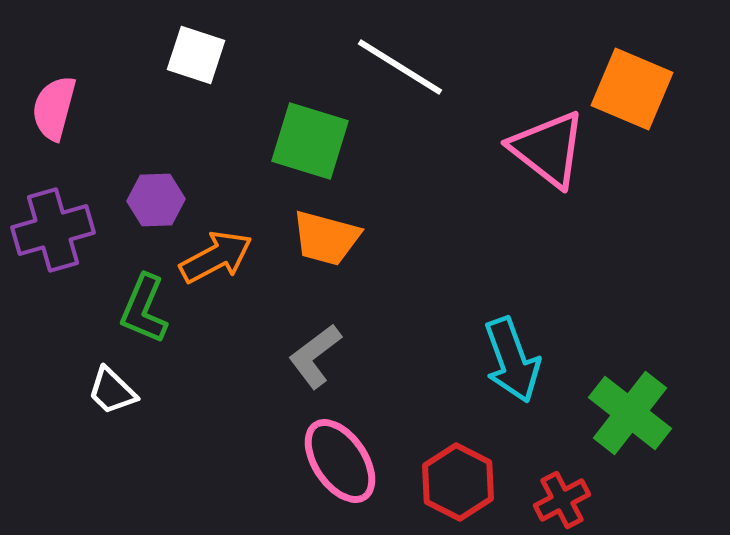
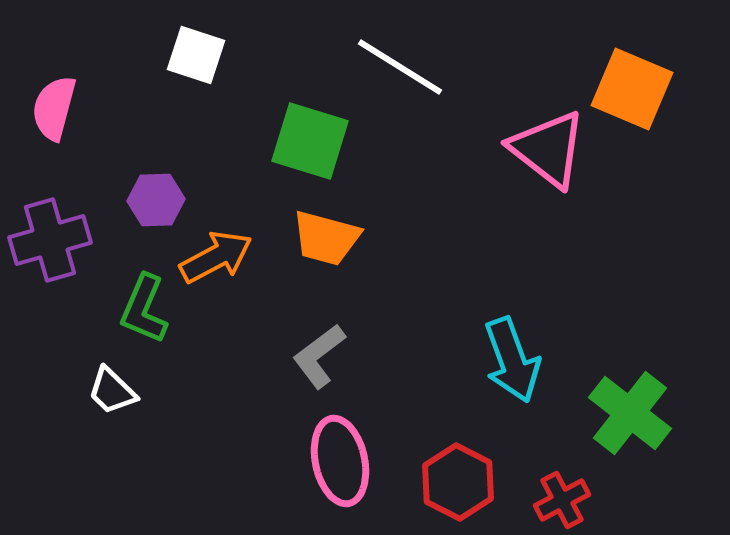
purple cross: moved 3 px left, 10 px down
gray L-shape: moved 4 px right
pink ellipse: rotated 22 degrees clockwise
